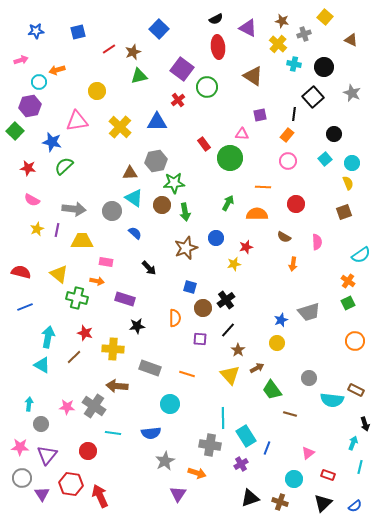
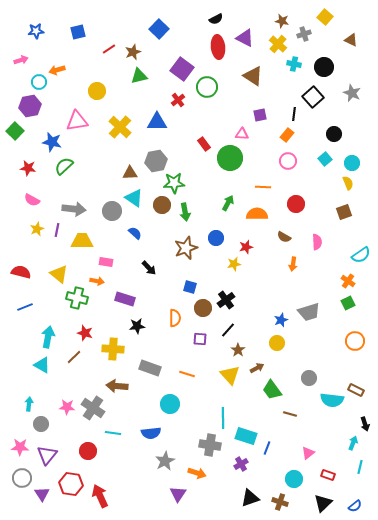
purple triangle at (248, 28): moved 3 px left, 10 px down
gray cross at (94, 406): moved 1 px left, 2 px down
cyan rectangle at (246, 436): rotated 40 degrees counterclockwise
